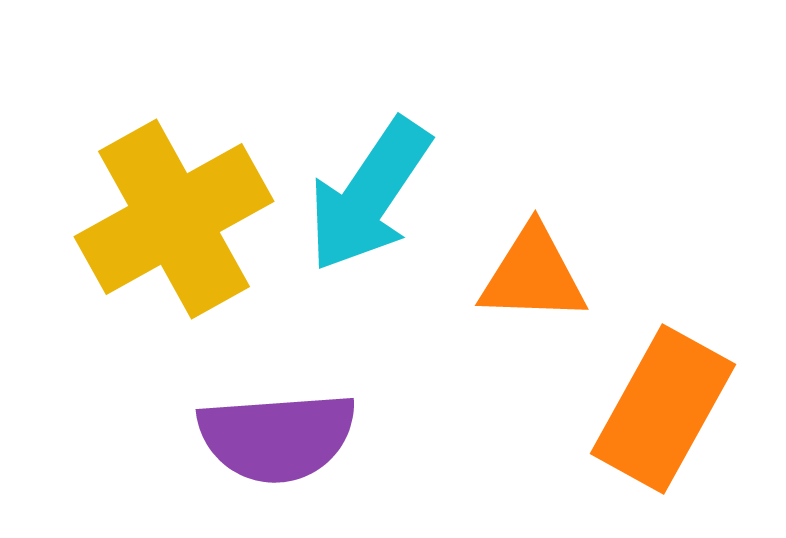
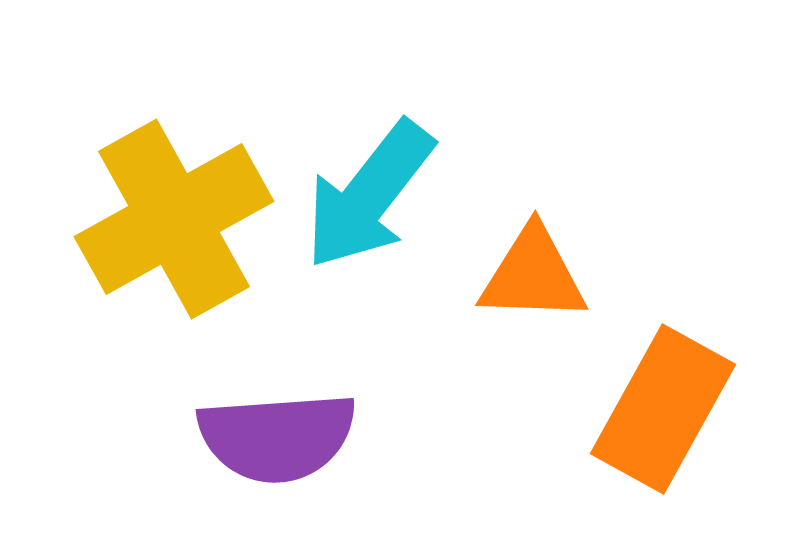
cyan arrow: rotated 4 degrees clockwise
